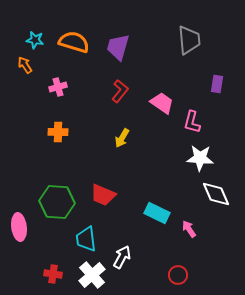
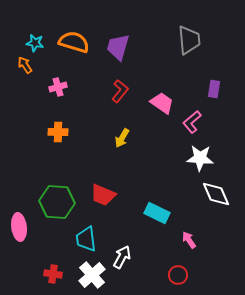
cyan star: moved 3 px down
purple rectangle: moved 3 px left, 5 px down
pink L-shape: rotated 35 degrees clockwise
pink arrow: moved 11 px down
